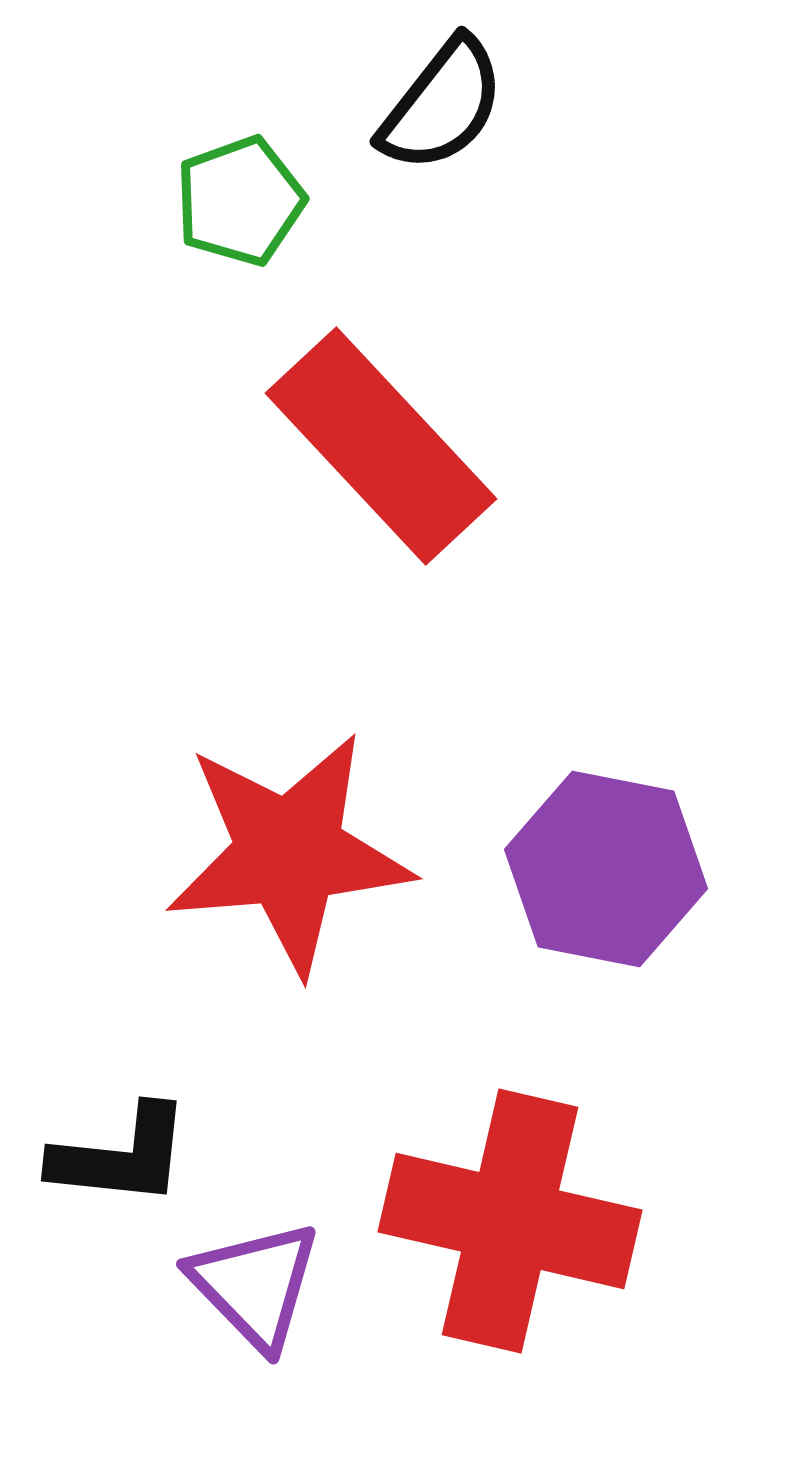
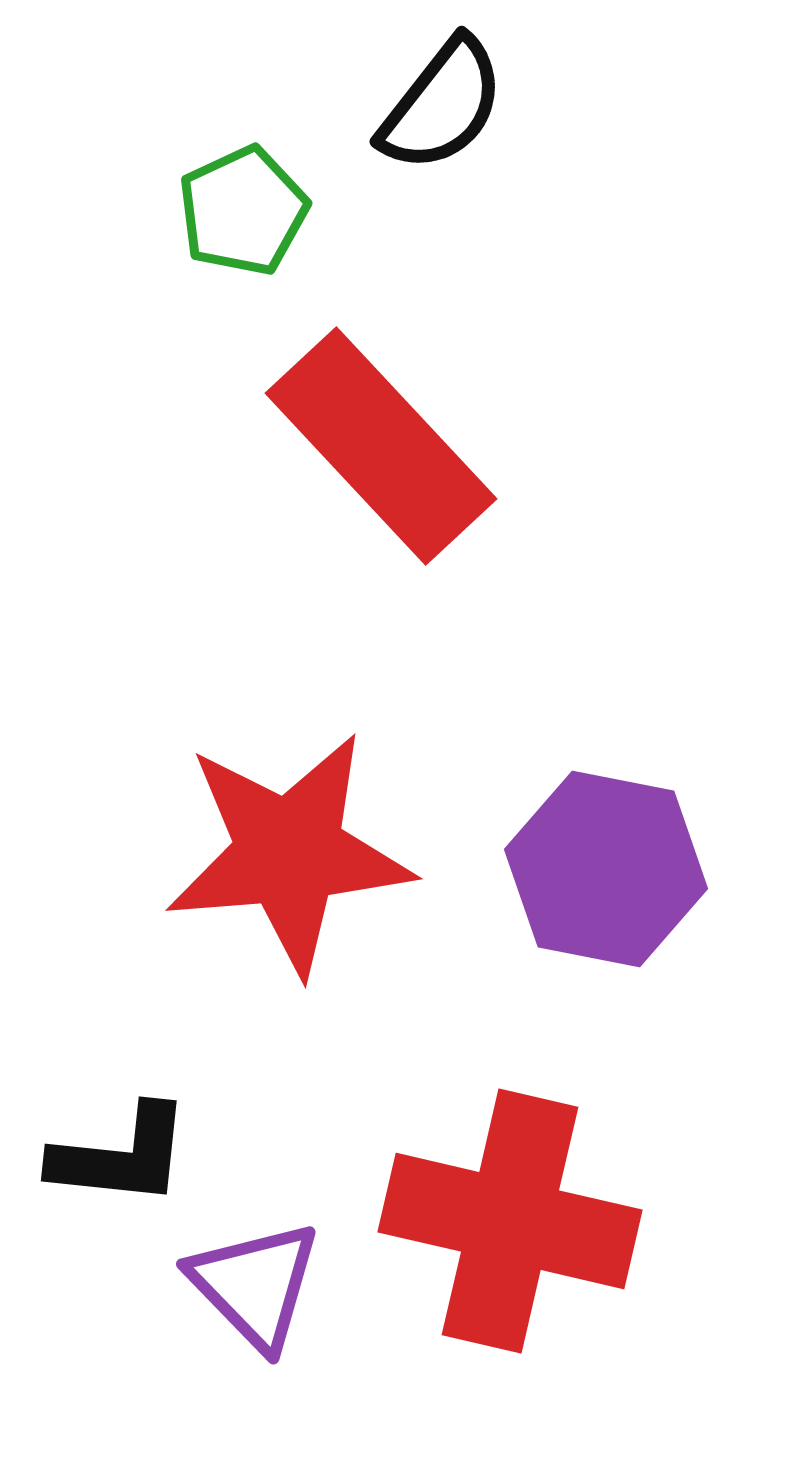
green pentagon: moved 3 px right, 10 px down; rotated 5 degrees counterclockwise
